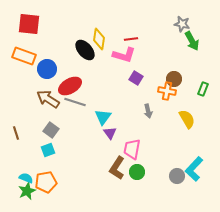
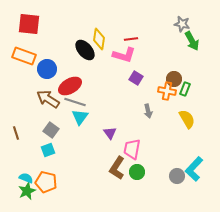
green rectangle: moved 18 px left
cyan triangle: moved 23 px left
orange pentagon: rotated 25 degrees clockwise
